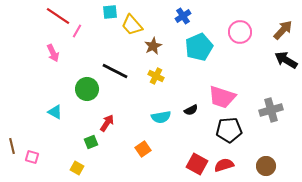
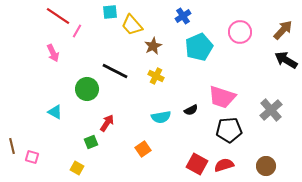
gray cross: rotated 25 degrees counterclockwise
